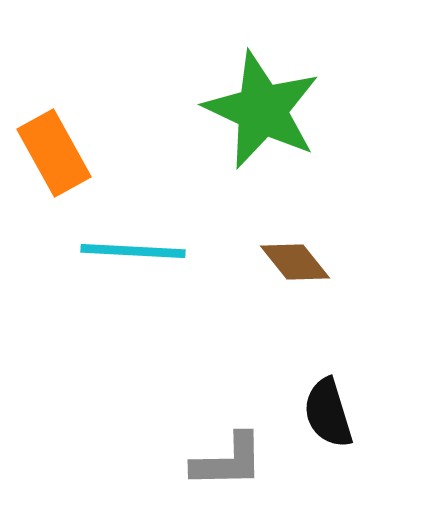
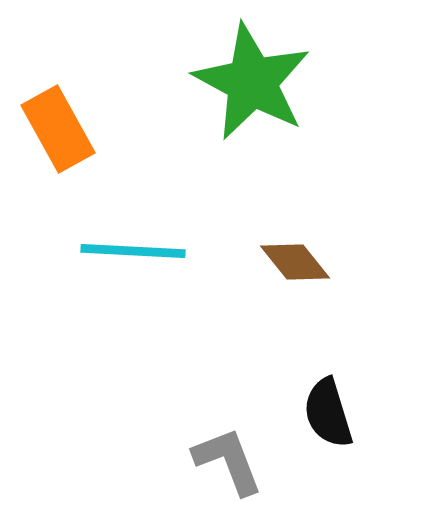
green star: moved 10 px left, 28 px up; rotated 3 degrees clockwise
orange rectangle: moved 4 px right, 24 px up
gray L-shape: rotated 110 degrees counterclockwise
